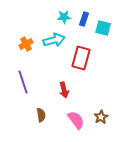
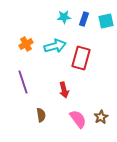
cyan square: moved 3 px right, 7 px up; rotated 28 degrees counterclockwise
cyan arrow: moved 1 px right, 6 px down
pink semicircle: moved 2 px right, 1 px up
